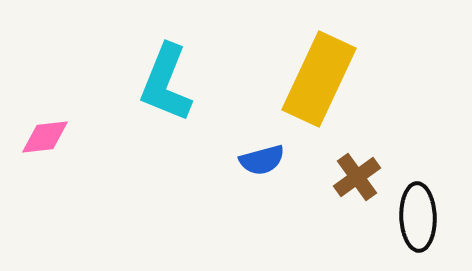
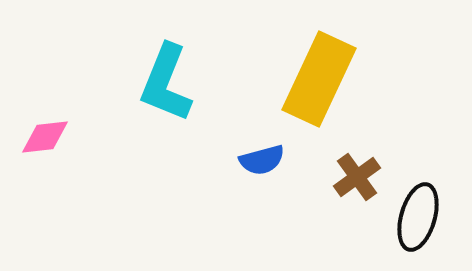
black ellipse: rotated 18 degrees clockwise
